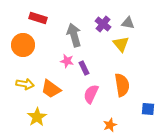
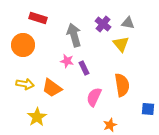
orange trapezoid: moved 1 px right, 1 px up
pink semicircle: moved 3 px right, 3 px down
